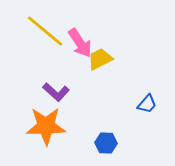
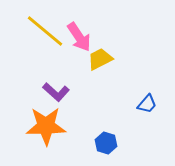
pink arrow: moved 1 px left, 6 px up
blue hexagon: rotated 15 degrees clockwise
